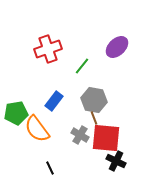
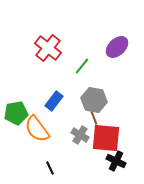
red cross: moved 1 px up; rotated 32 degrees counterclockwise
